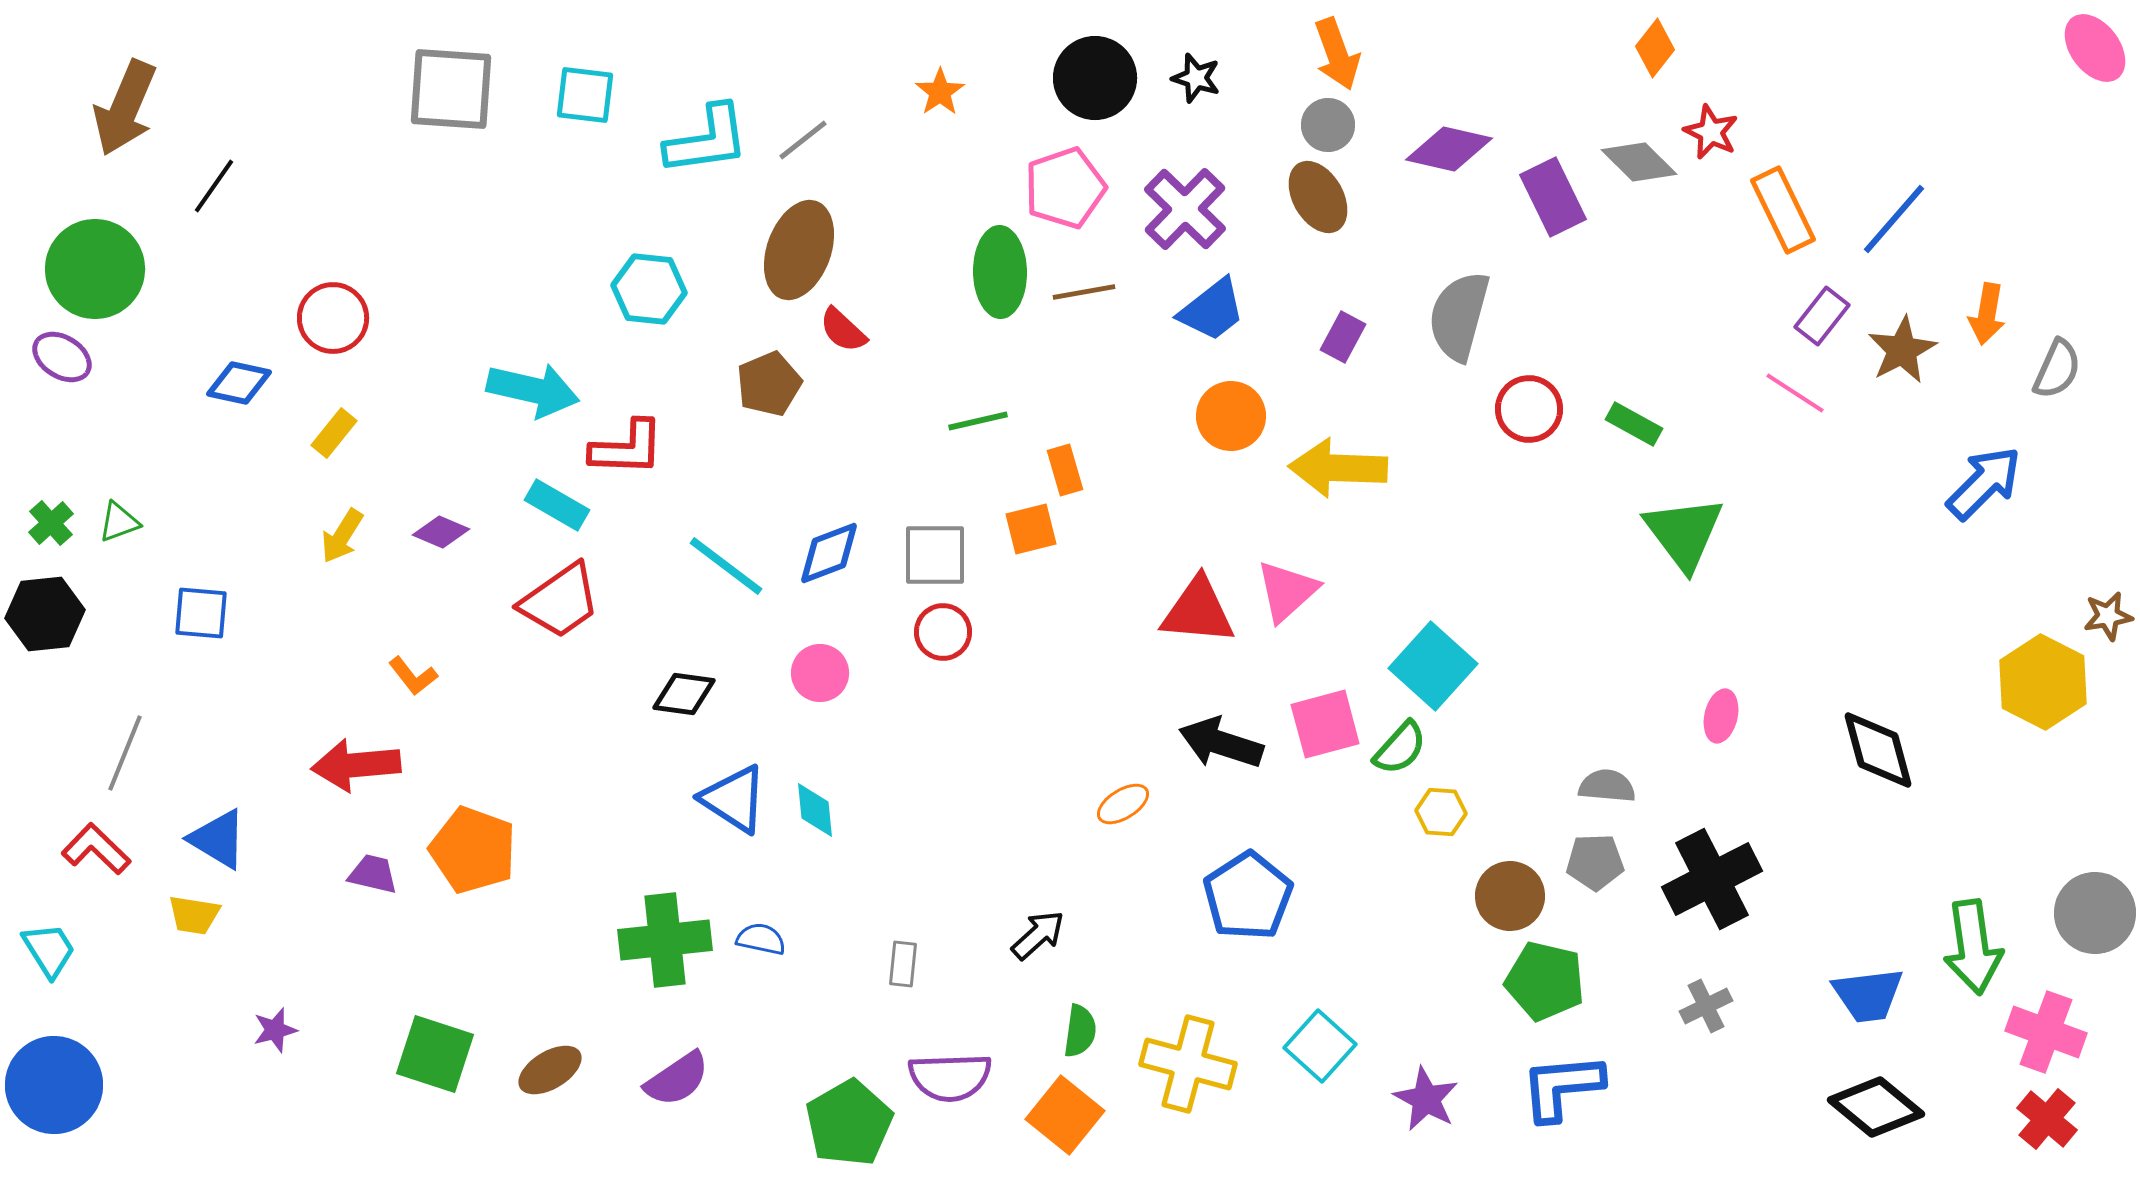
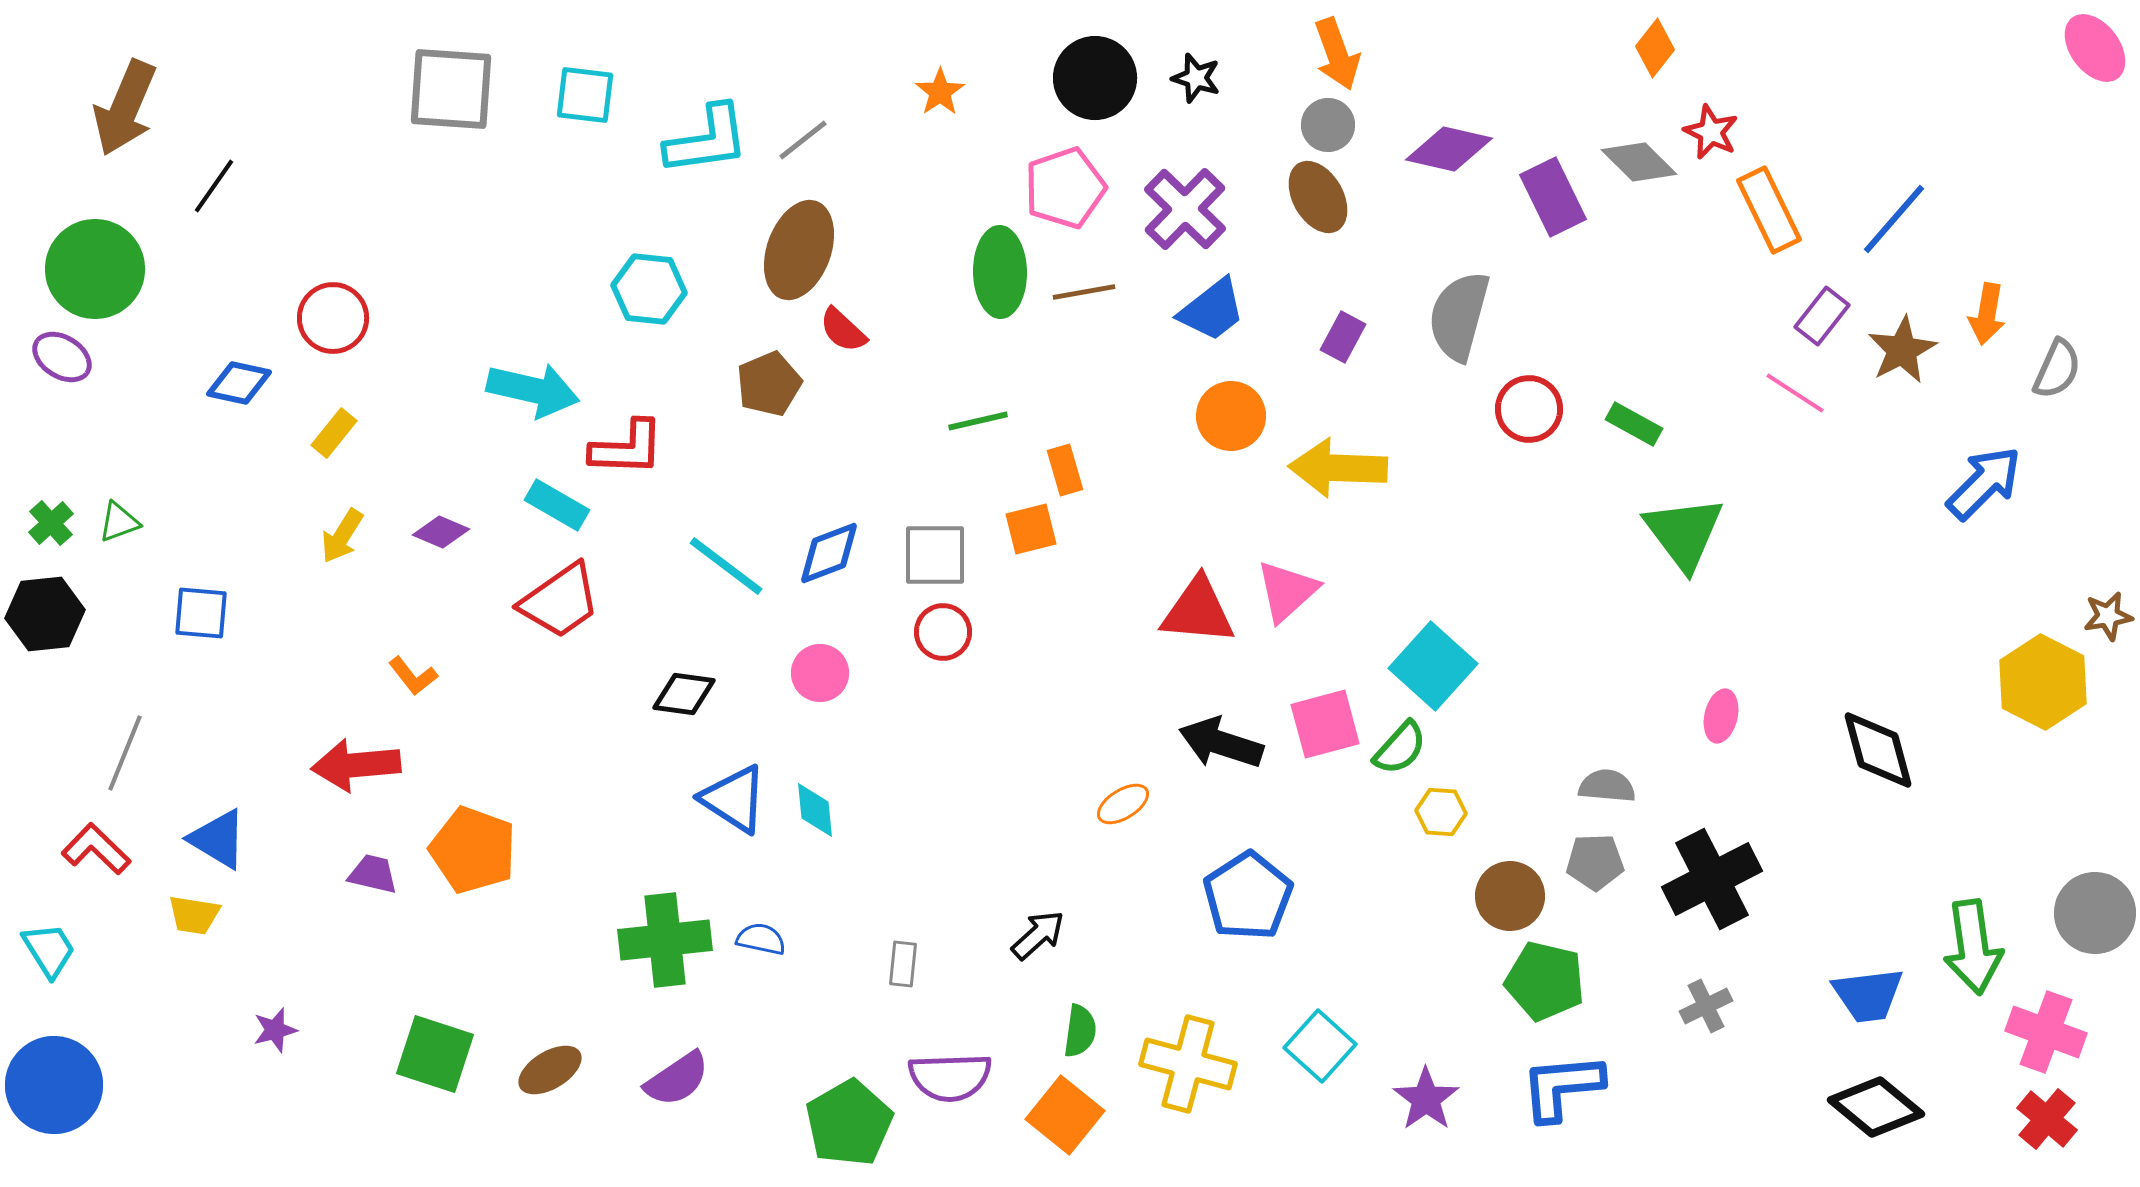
orange rectangle at (1783, 210): moved 14 px left
purple star at (1426, 1099): rotated 8 degrees clockwise
